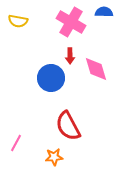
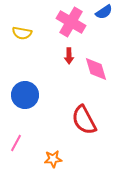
blue semicircle: rotated 144 degrees clockwise
yellow semicircle: moved 4 px right, 12 px down
red arrow: moved 1 px left
blue circle: moved 26 px left, 17 px down
red semicircle: moved 16 px right, 6 px up
orange star: moved 1 px left, 2 px down
